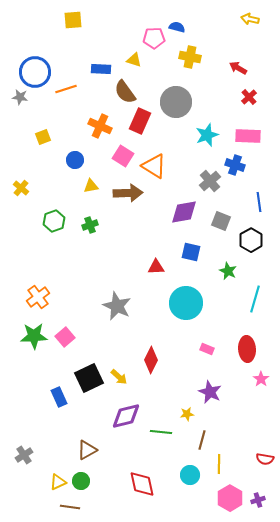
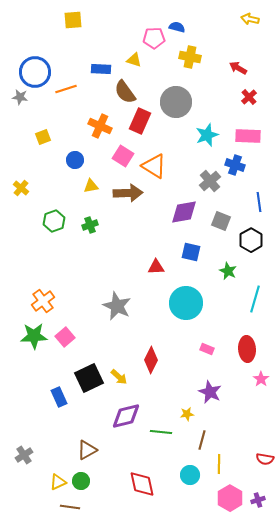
orange cross at (38, 297): moved 5 px right, 4 px down
